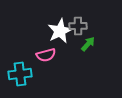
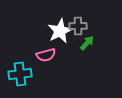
green arrow: moved 1 px left, 1 px up
